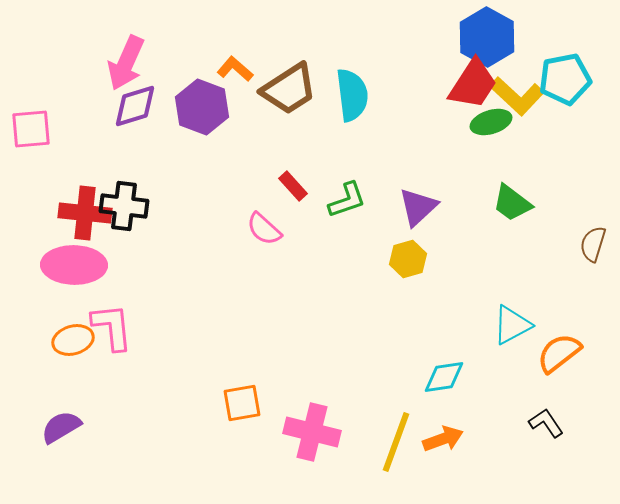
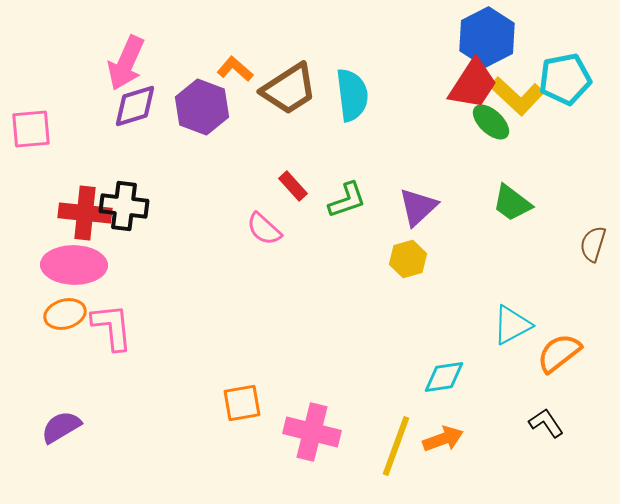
blue hexagon: rotated 4 degrees clockwise
green ellipse: rotated 60 degrees clockwise
orange ellipse: moved 8 px left, 26 px up
yellow line: moved 4 px down
